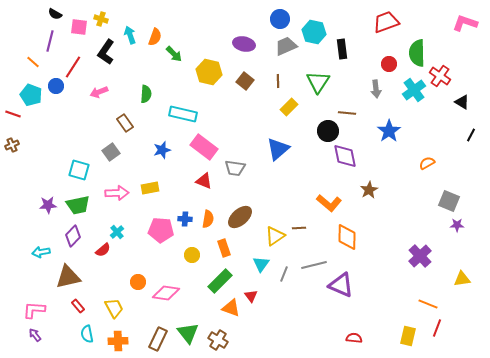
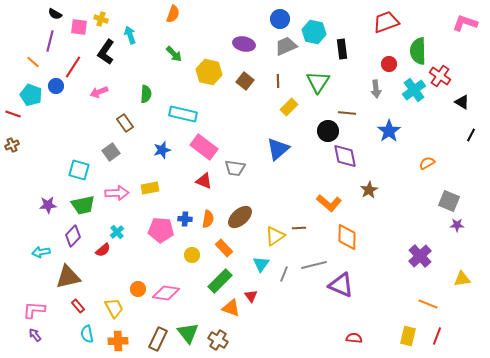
orange semicircle at (155, 37): moved 18 px right, 23 px up
green semicircle at (417, 53): moved 1 px right, 2 px up
green trapezoid at (78, 205): moved 5 px right
orange rectangle at (224, 248): rotated 24 degrees counterclockwise
orange circle at (138, 282): moved 7 px down
red line at (437, 328): moved 8 px down
